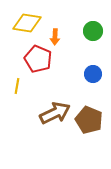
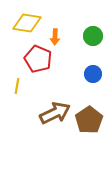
green circle: moved 5 px down
brown pentagon: rotated 16 degrees clockwise
